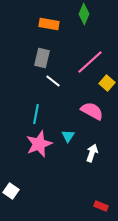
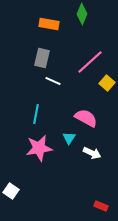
green diamond: moved 2 px left
white line: rotated 14 degrees counterclockwise
pink semicircle: moved 6 px left, 7 px down
cyan triangle: moved 1 px right, 2 px down
pink star: moved 4 px down; rotated 12 degrees clockwise
white arrow: rotated 96 degrees clockwise
